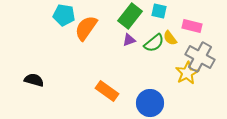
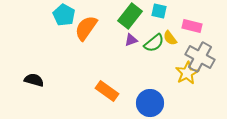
cyan pentagon: rotated 20 degrees clockwise
purple triangle: moved 2 px right
